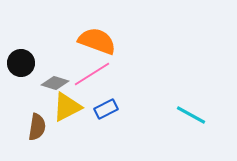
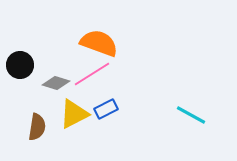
orange semicircle: moved 2 px right, 2 px down
black circle: moved 1 px left, 2 px down
gray diamond: moved 1 px right
yellow triangle: moved 7 px right, 7 px down
